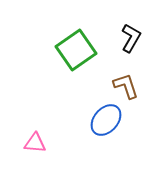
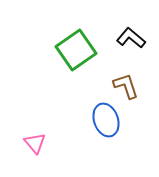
black L-shape: rotated 80 degrees counterclockwise
blue ellipse: rotated 60 degrees counterclockwise
pink triangle: rotated 45 degrees clockwise
